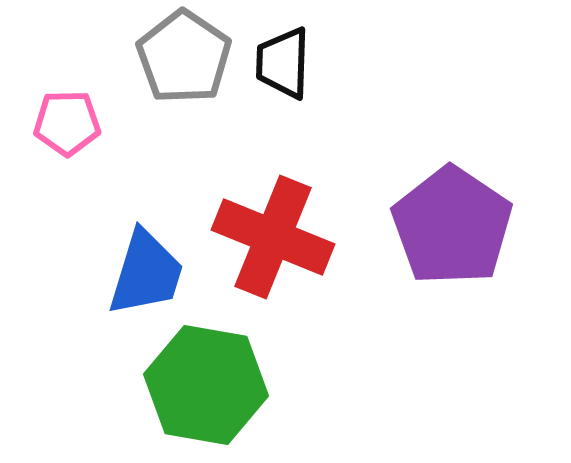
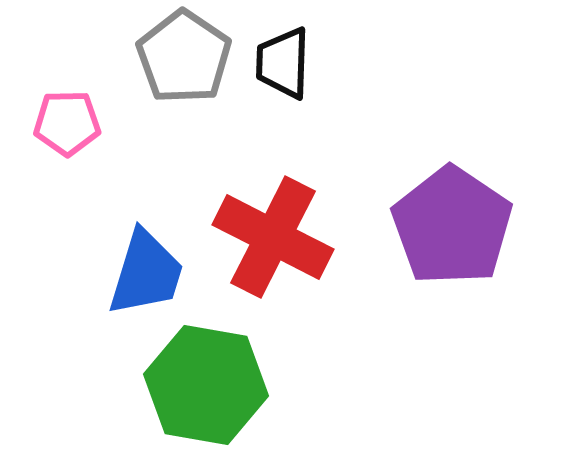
red cross: rotated 5 degrees clockwise
